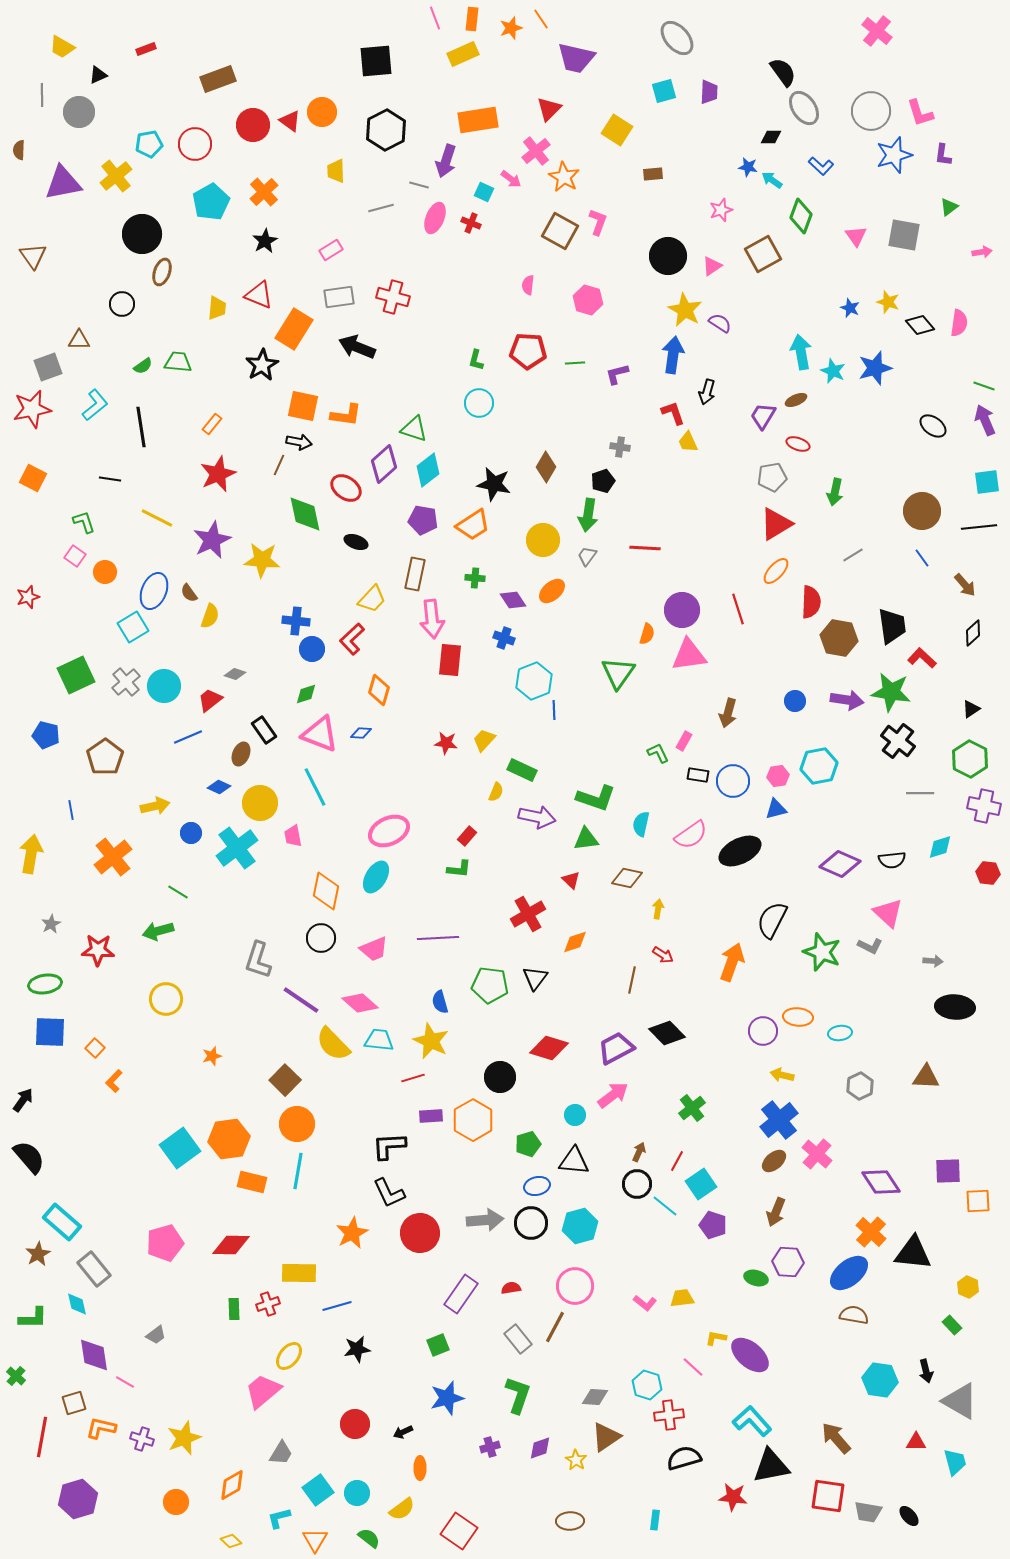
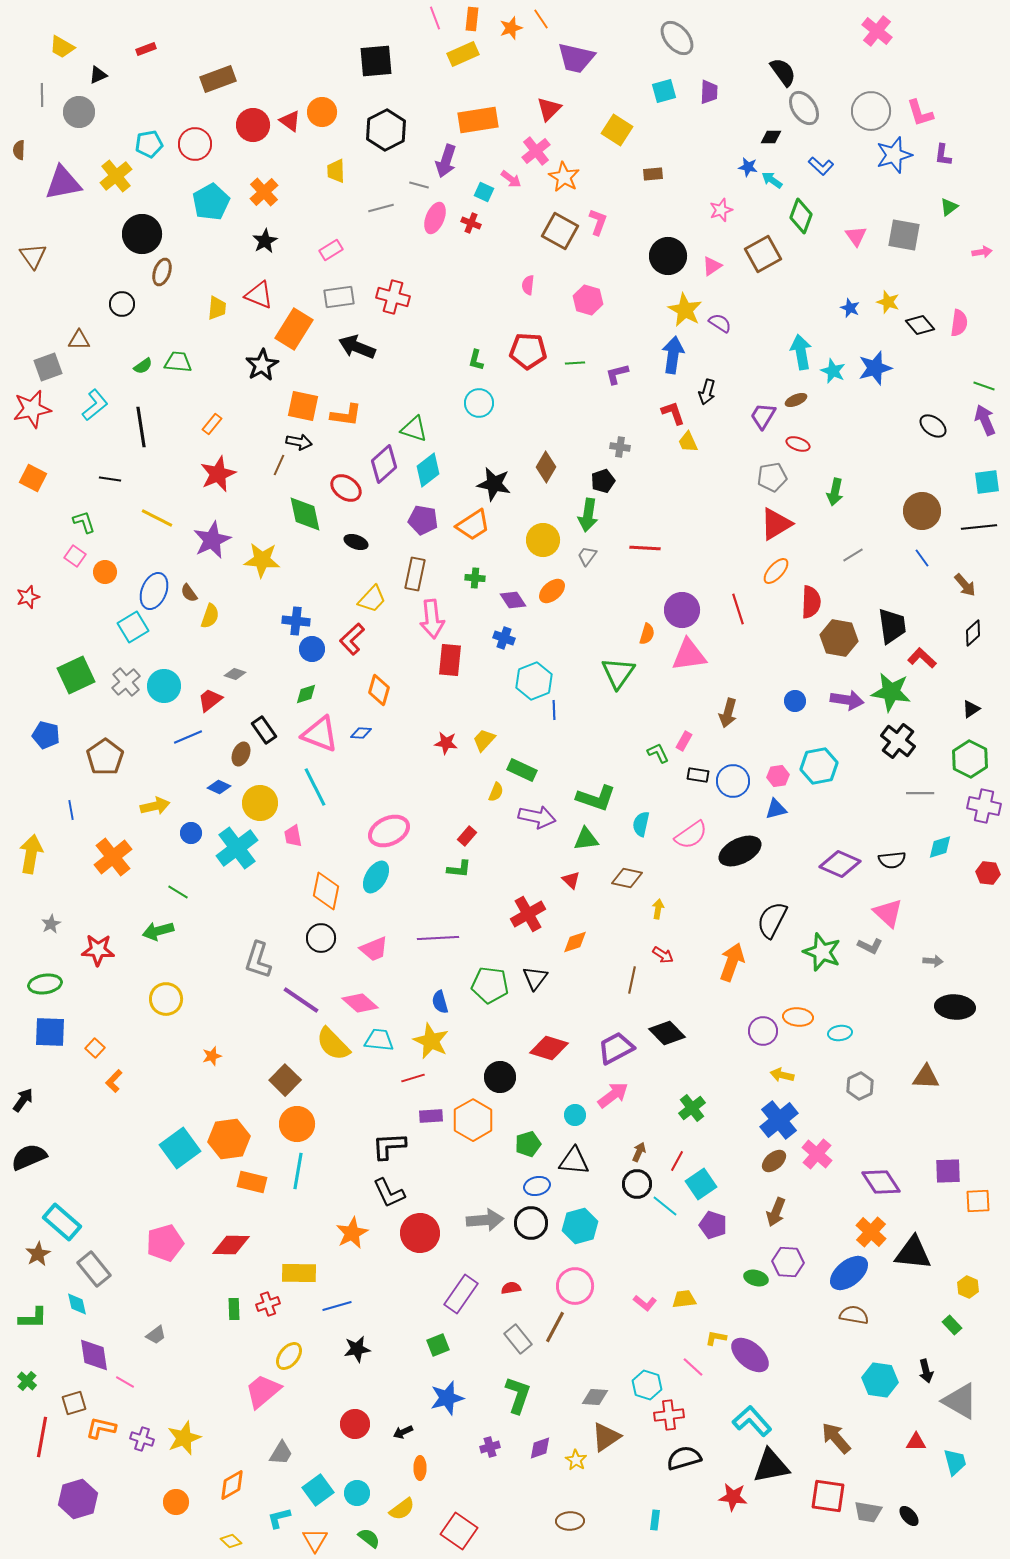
black semicircle at (29, 1157): rotated 72 degrees counterclockwise
yellow trapezoid at (682, 1298): moved 2 px right, 1 px down
green cross at (16, 1376): moved 11 px right, 5 px down
